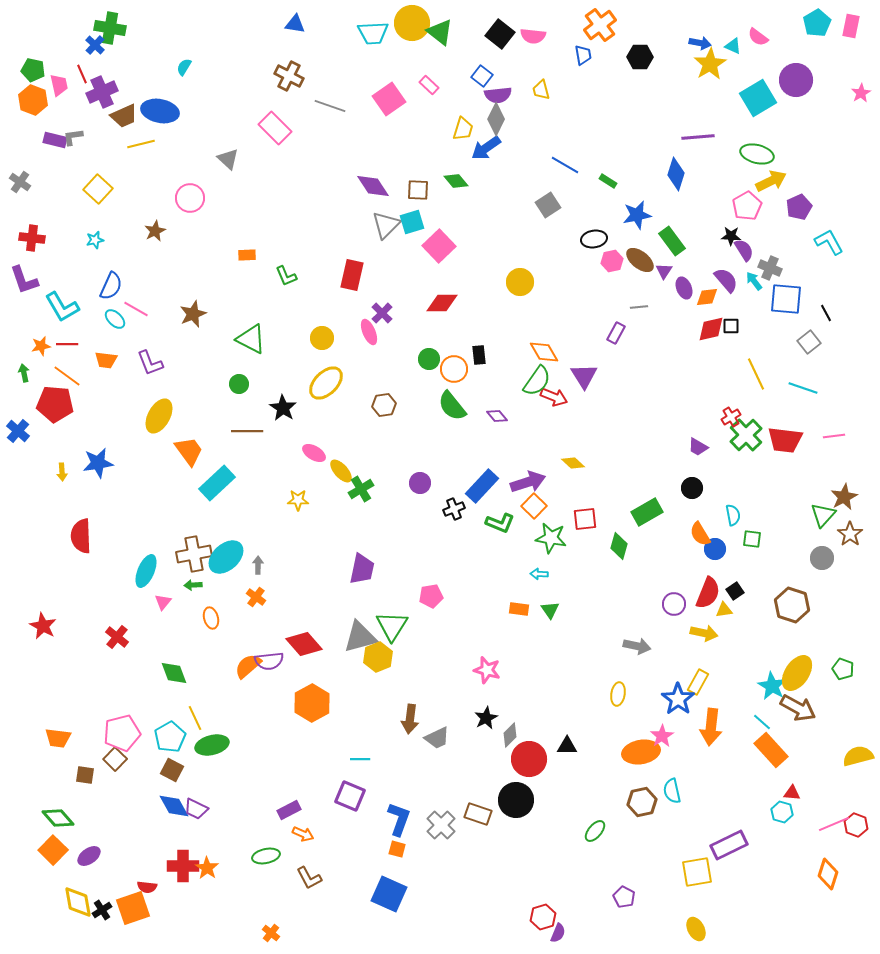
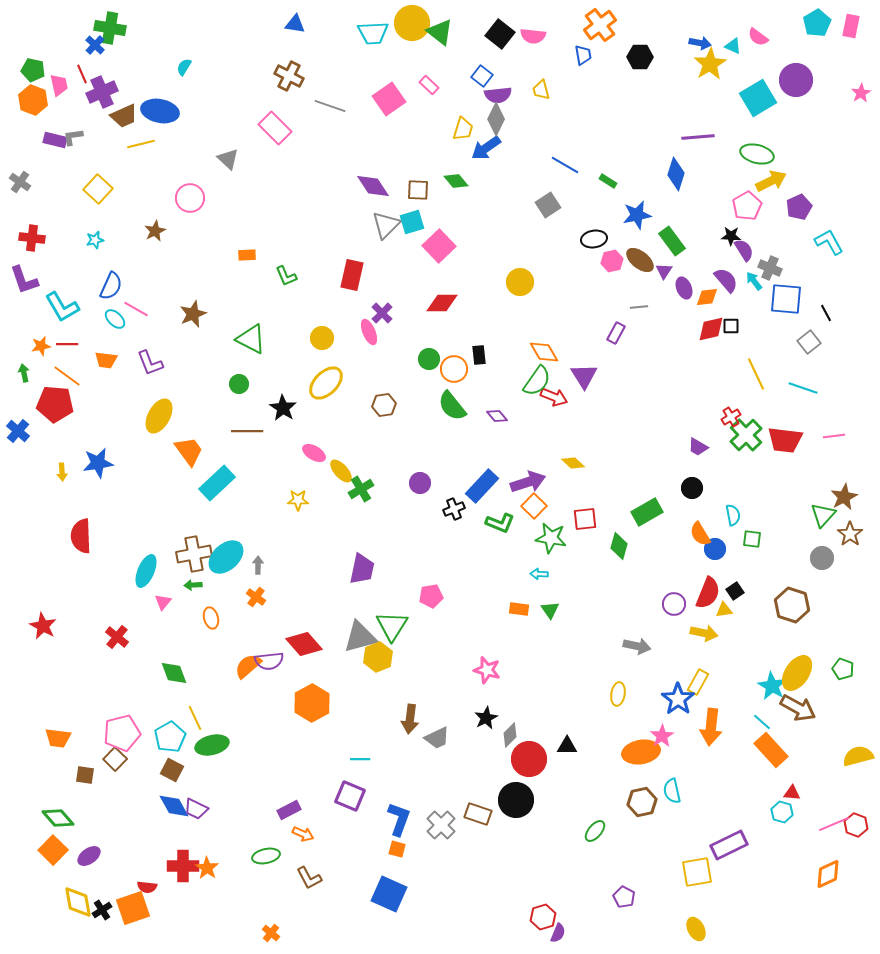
orange diamond at (828, 874): rotated 48 degrees clockwise
